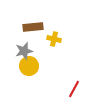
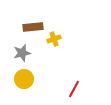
yellow cross: rotated 32 degrees counterclockwise
gray star: moved 2 px left, 2 px down
yellow circle: moved 5 px left, 13 px down
